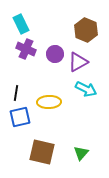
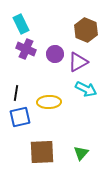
brown square: rotated 16 degrees counterclockwise
